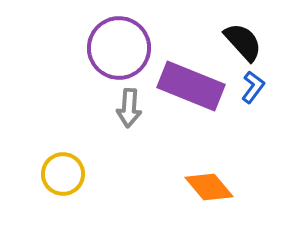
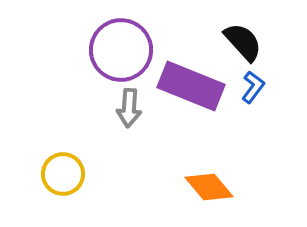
purple circle: moved 2 px right, 2 px down
